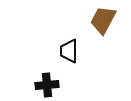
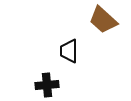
brown trapezoid: rotated 76 degrees counterclockwise
